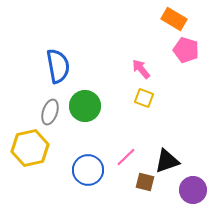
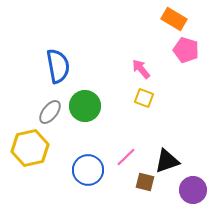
gray ellipse: rotated 20 degrees clockwise
